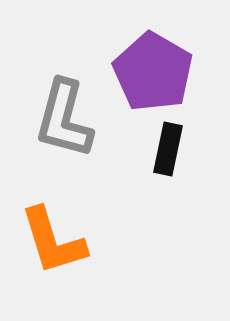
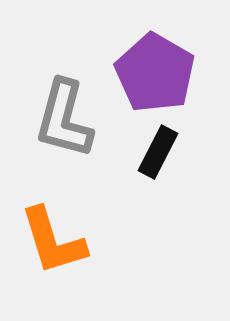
purple pentagon: moved 2 px right, 1 px down
black rectangle: moved 10 px left, 3 px down; rotated 15 degrees clockwise
